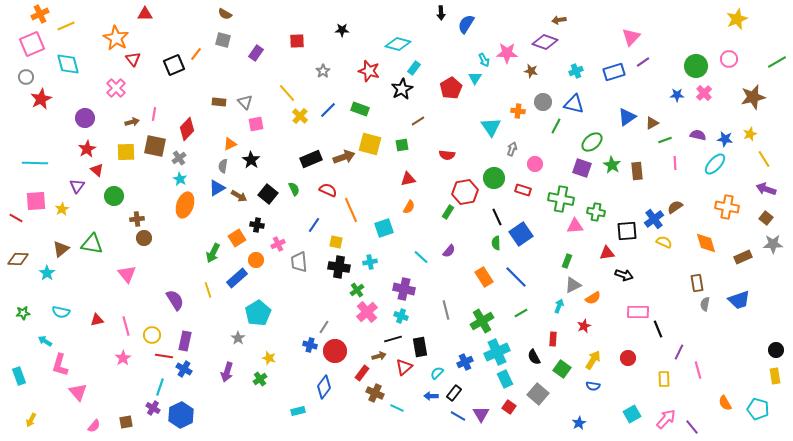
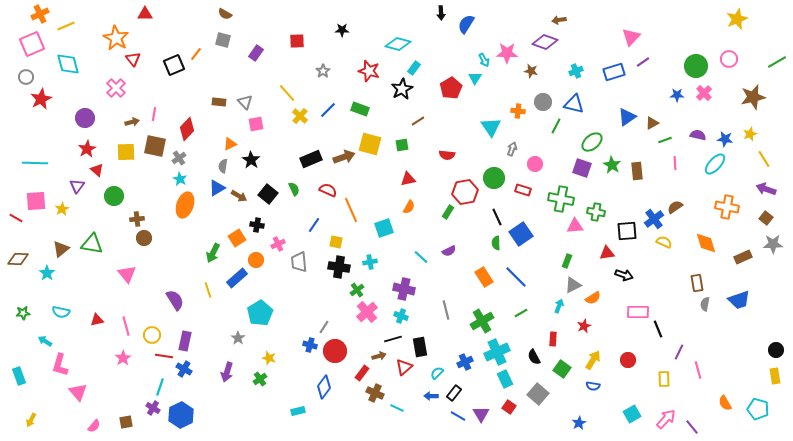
purple semicircle at (449, 251): rotated 24 degrees clockwise
cyan pentagon at (258, 313): moved 2 px right
red circle at (628, 358): moved 2 px down
